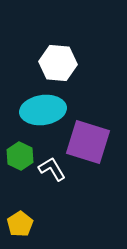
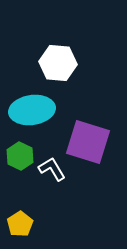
cyan ellipse: moved 11 px left
